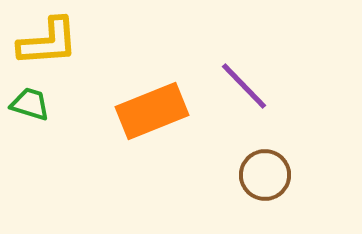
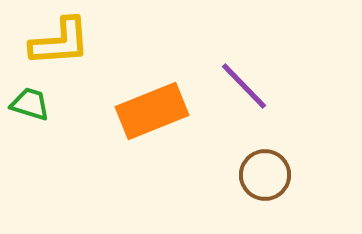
yellow L-shape: moved 12 px right
